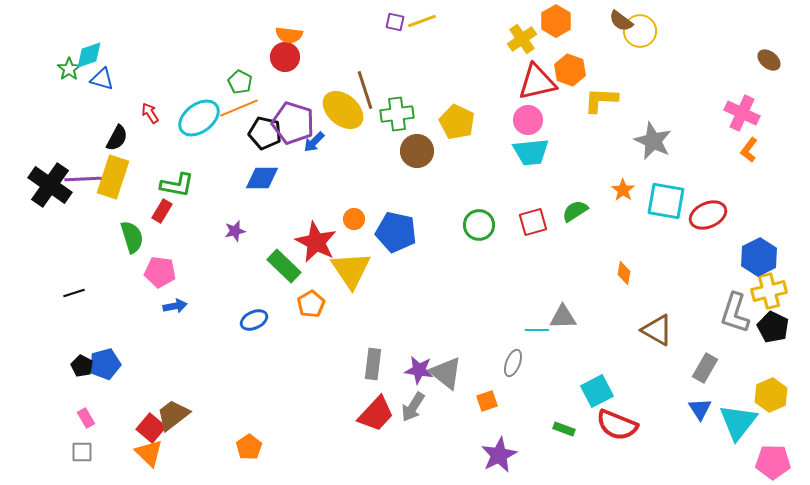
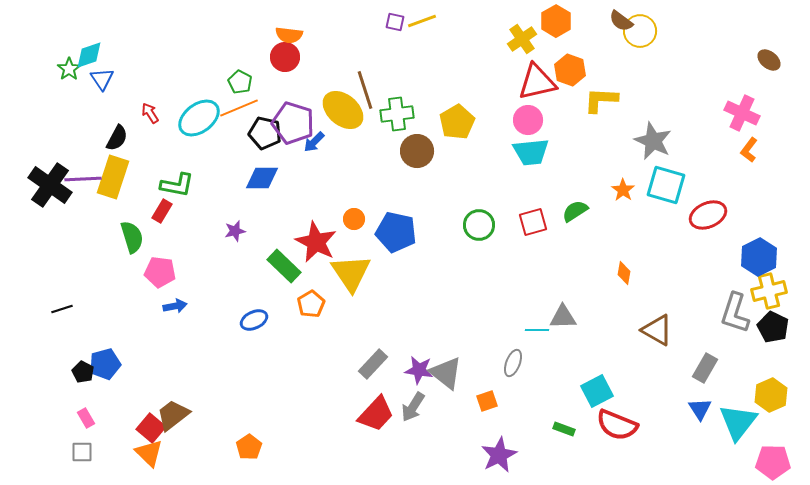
blue triangle at (102, 79): rotated 40 degrees clockwise
yellow pentagon at (457, 122): rotated 16 degrees clockwise
cyan square at (666, 201): moved 16 px up; rotated 6 degrees clockwise
yellow triangle at (351, 270): moved 3 px down
black line at (74, 293): moved 12 px left, 16 px down
gray rectangle at (373, 364): rotated 36 degrees clockwise
black pentagon at (82, 366): moved 1 px right, 6 px down
